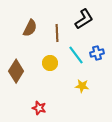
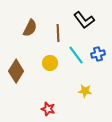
black L-shape: moved 1 px down; rotated 85 degrees clockwise
brown line: moved 1 px right
blue cross: moved 1 px right, 1 px down
yellow star: moved 3 px right, 5 px down
red star: moved 9 px right, 1 px down
